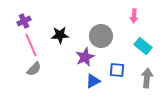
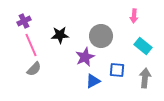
gray arrow: moved 2 px left
